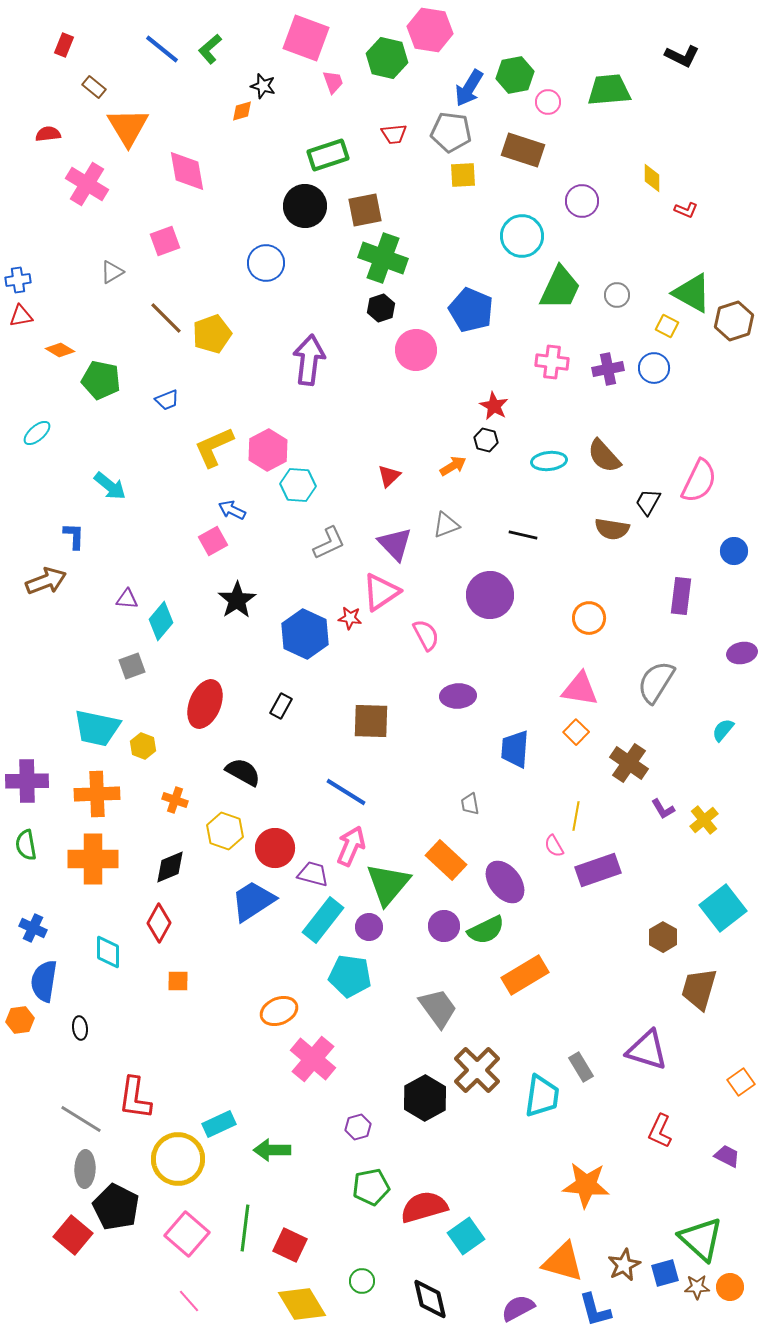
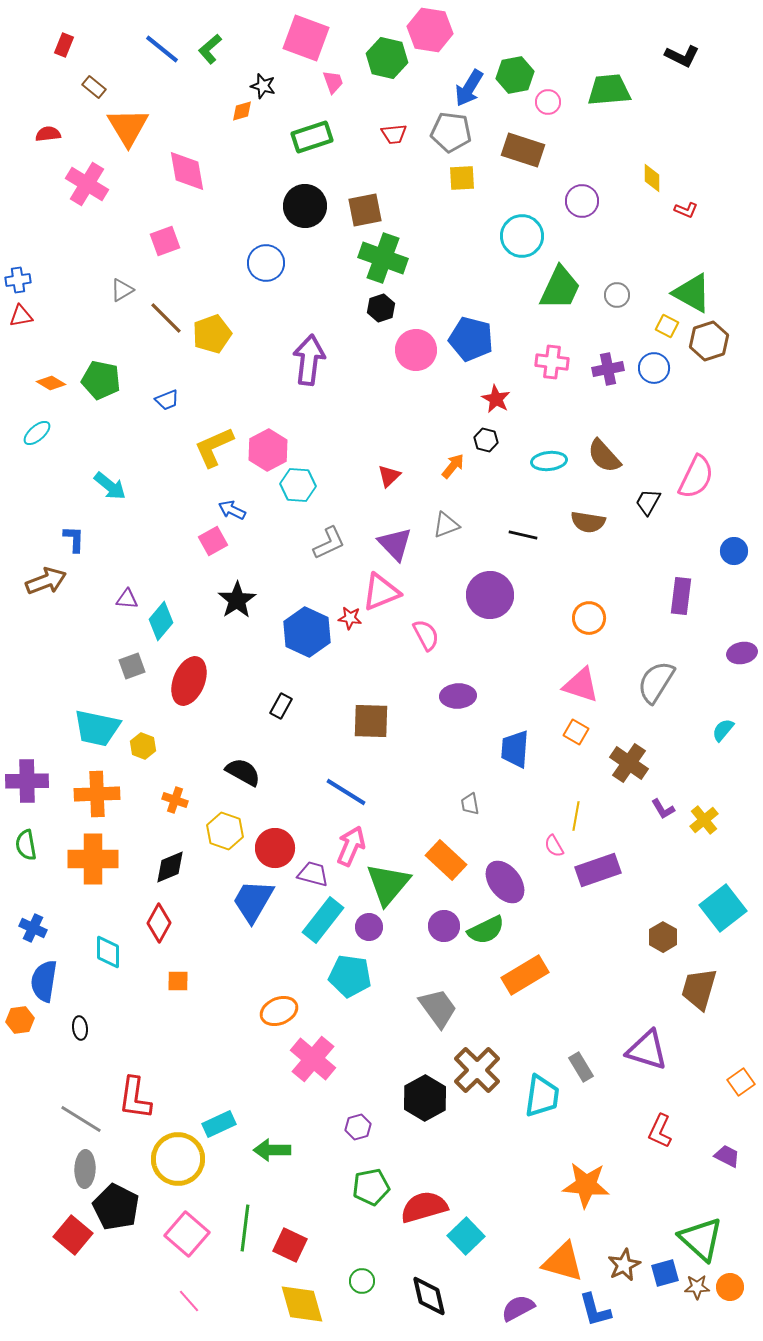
green rectangle at (328, 155): moved 16 px left, 18 px up
yellow square at (463, 175): moved 1 px left, 3 px down
gray triangle at (112, 272): moved 10 px right, 18 px down
blue pentagon at (471, 310): moved 29 px down; rotated 9 degrees counterclockwise
brown hexagon at (734, 321): moved 25 px left, 20 px down
orange diamond at (60, 350): moved 9 px left, 33 px down
red star at (494, 406): moved 2 px right, 7 px up
orange arrow at (453, 466): rotated 20 degrees counterclockwise
pink semicircle at (699, 481): moved 3 px left, 4 px up
brown semicircle at (612, 529): moved 24 px left, 7 px up
blue L-shape at (74, 536): moved 3 px down
pink triangle at (381, 592): rotated 12 degrees clockwise
blue hexagon at (305, 634): moved 2 px right, 2 px up
pink triangle at (580, 689): moved 1 px right, 4 px up; rotated 9 degrees clockwise
red ellipse at (205, 704): moved 16 px left, 23 px up
orange square at (576, 732): rotated 15 degrees counterclockwise
blue trapezoid at (253, 901): rotated 27 degrees counterclockwise
cyan square at (466, 1236): rotated 9 degrees counterclockwise
black diamond at (430, 1299): moved 1 px left, 3 px up
yellow diamond at (302, 1304): rotated 15 degrees clockwise
